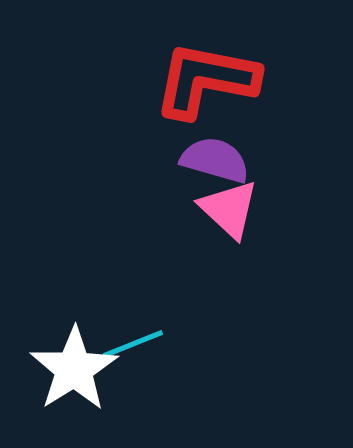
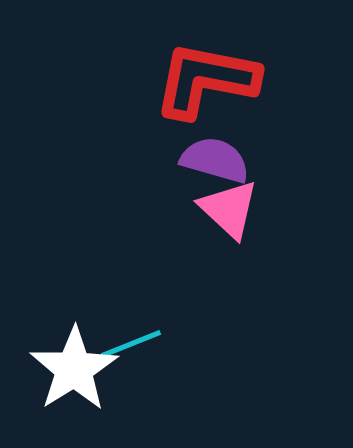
cyan line: moved 2 px left
